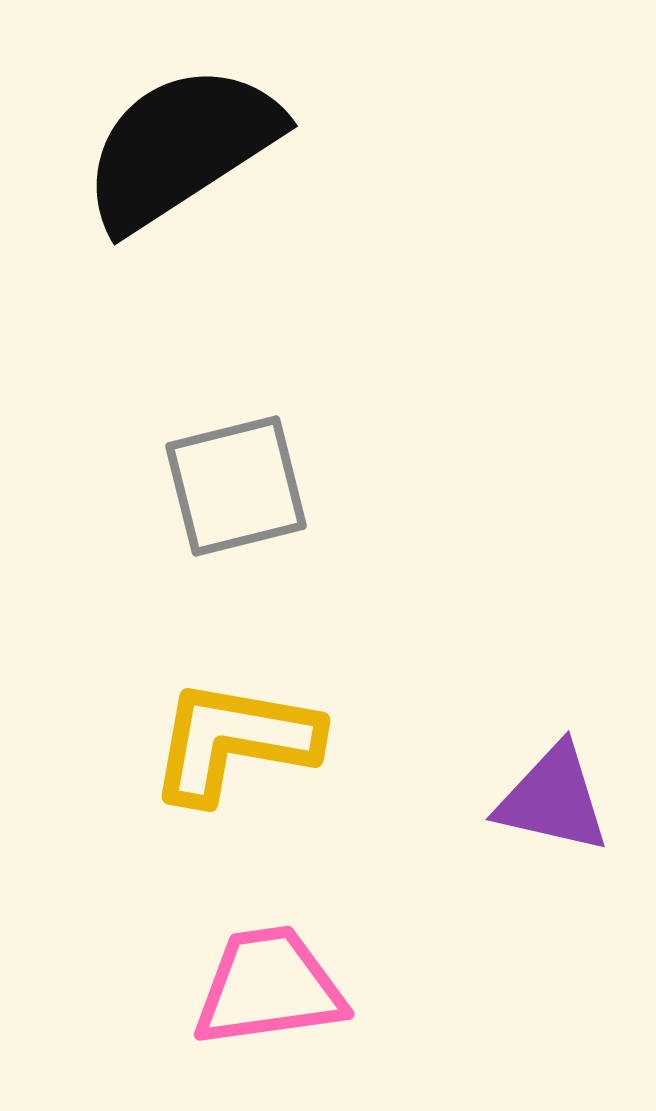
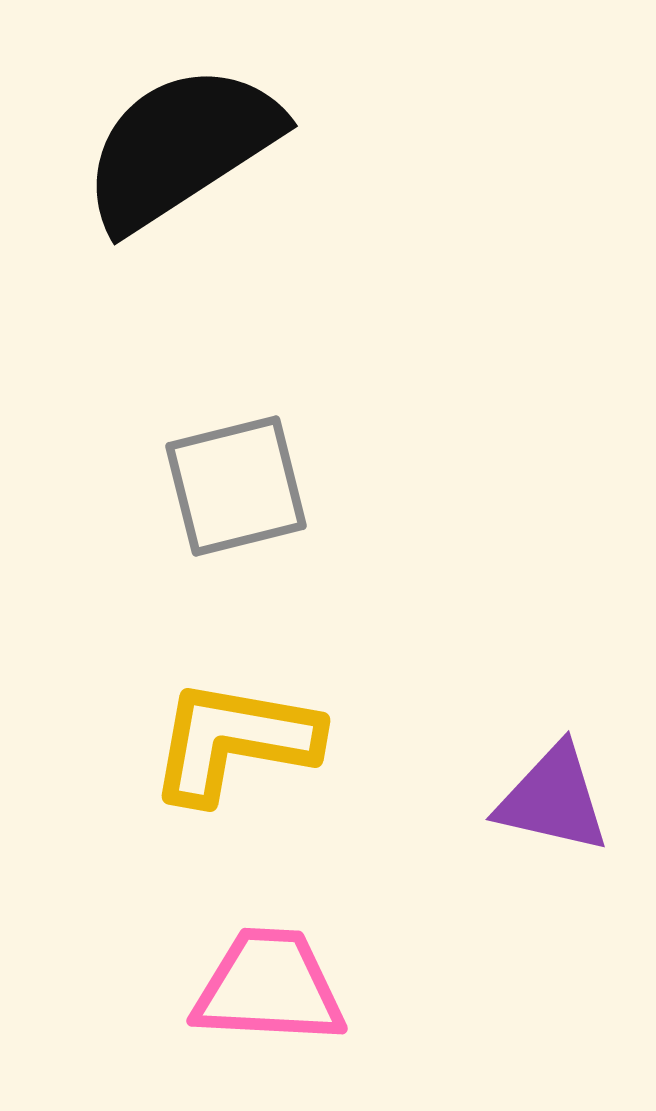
pink trapezoid: rotated 11 degrees clockwise
